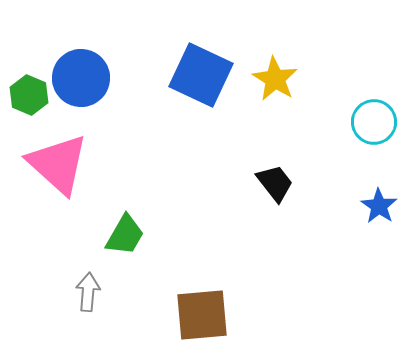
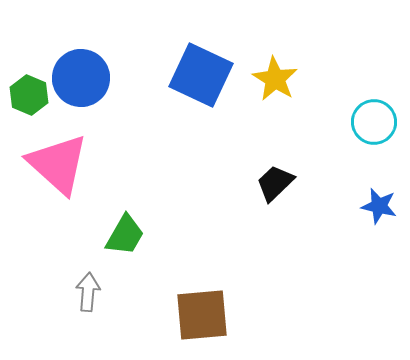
black trapezoid: rotated 96 degrees counterclockwise
blue star: rotated 21 degrees counterclockwise
